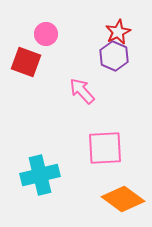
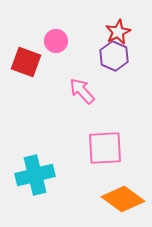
pink circle: moved 10 px right, 7 px down
cyan cross: moved 5 px left
